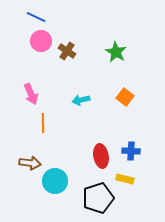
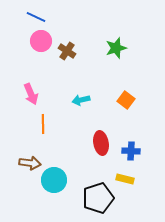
green star: moved 4 px up; rotated 25 degrees clockwise
orange square: moved 1 px right, 3 px down
orange line: moved 1 px down
red ellipse: moved 13 px up
cyan circle: moved 1 px left, 1 px up
